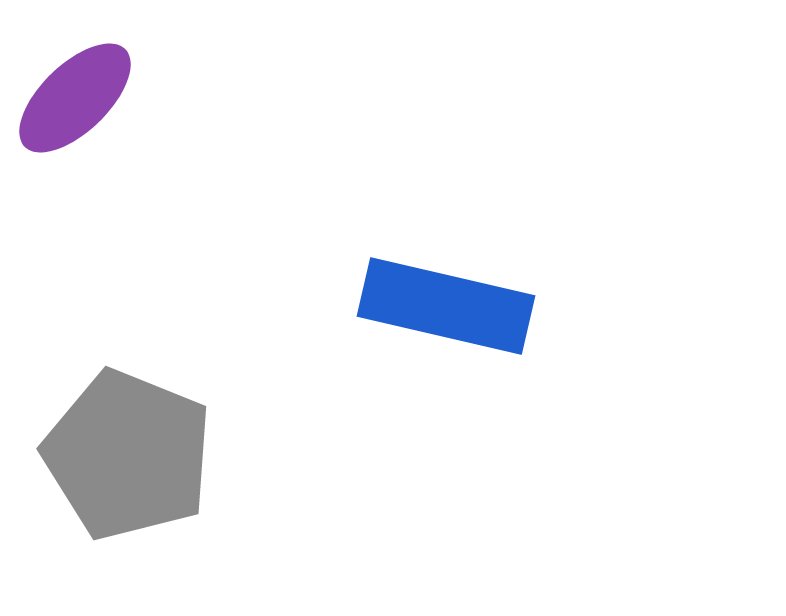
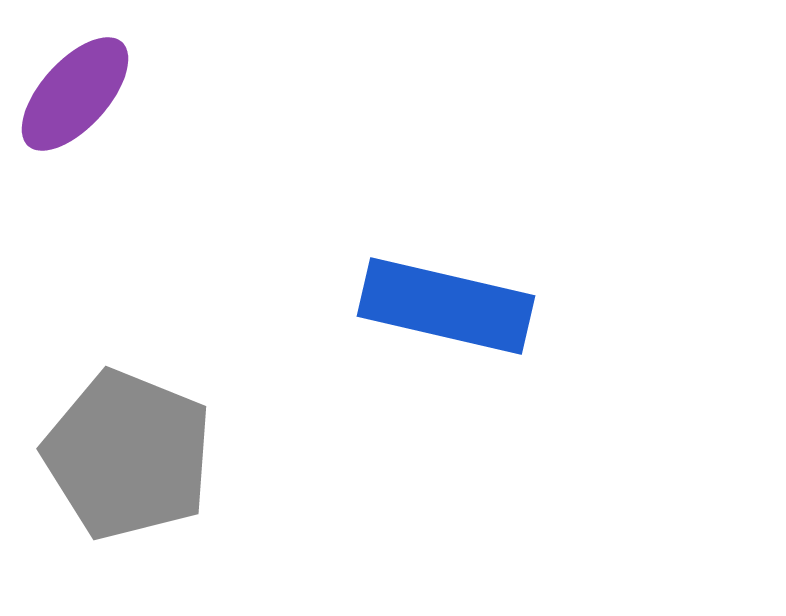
purple ellipse: moved 4 px up; rotated 4 degrees counterclockwise
